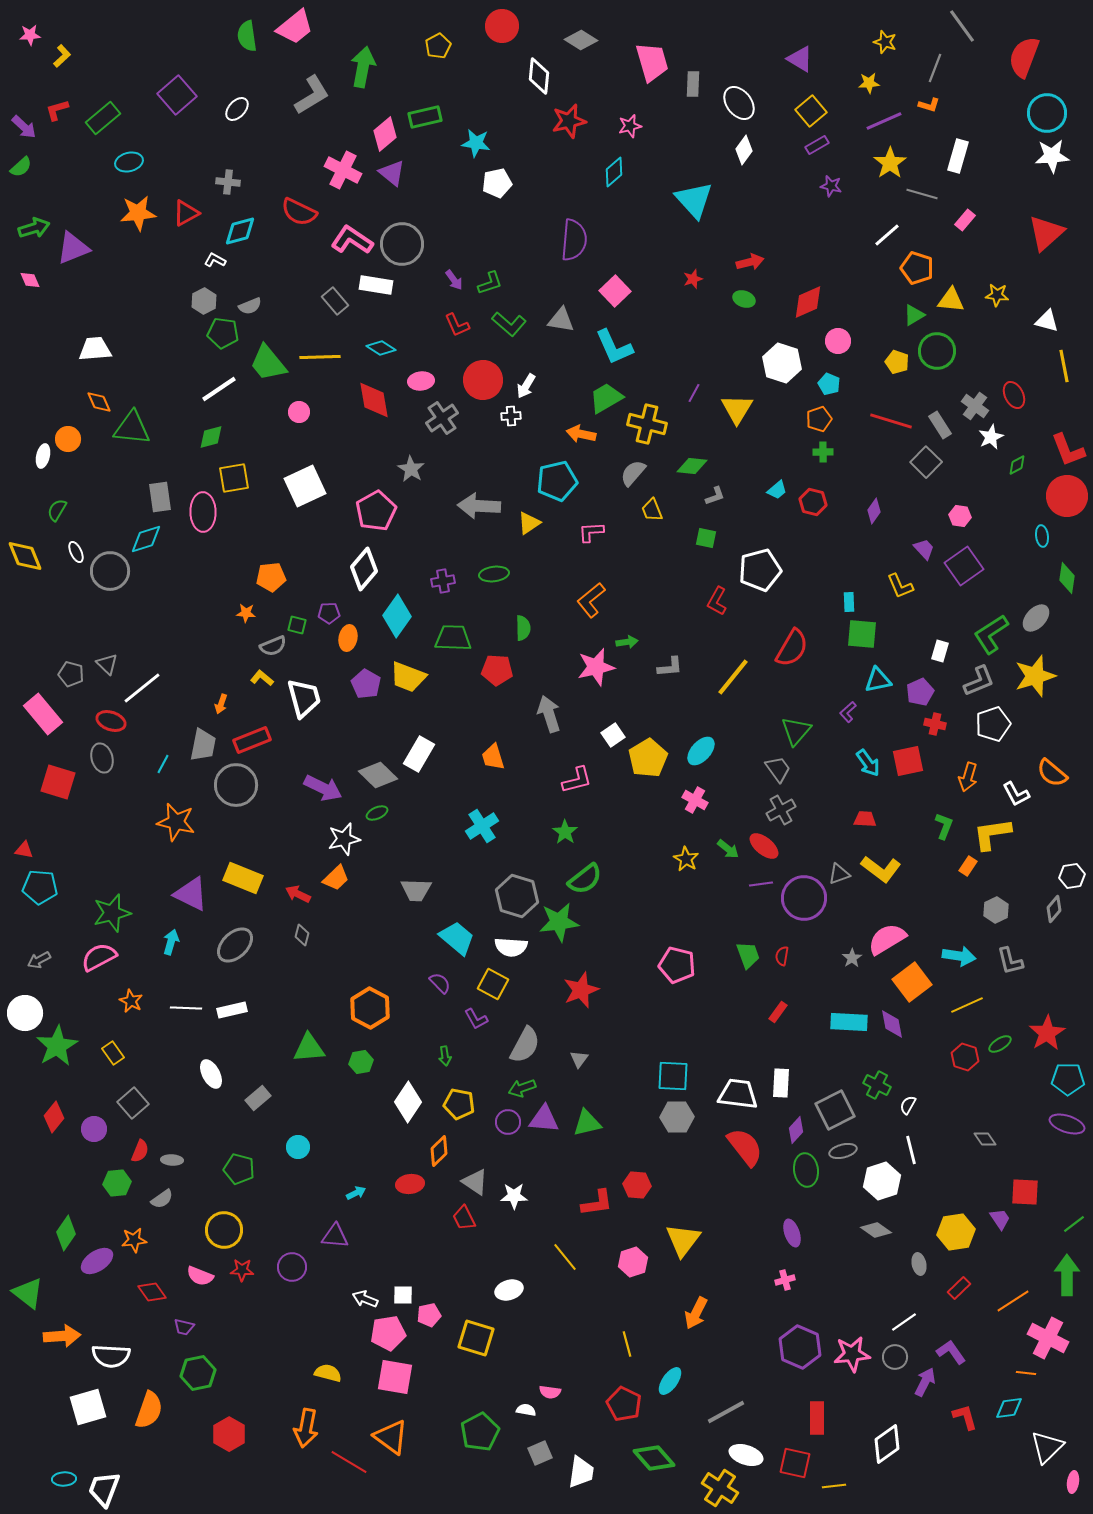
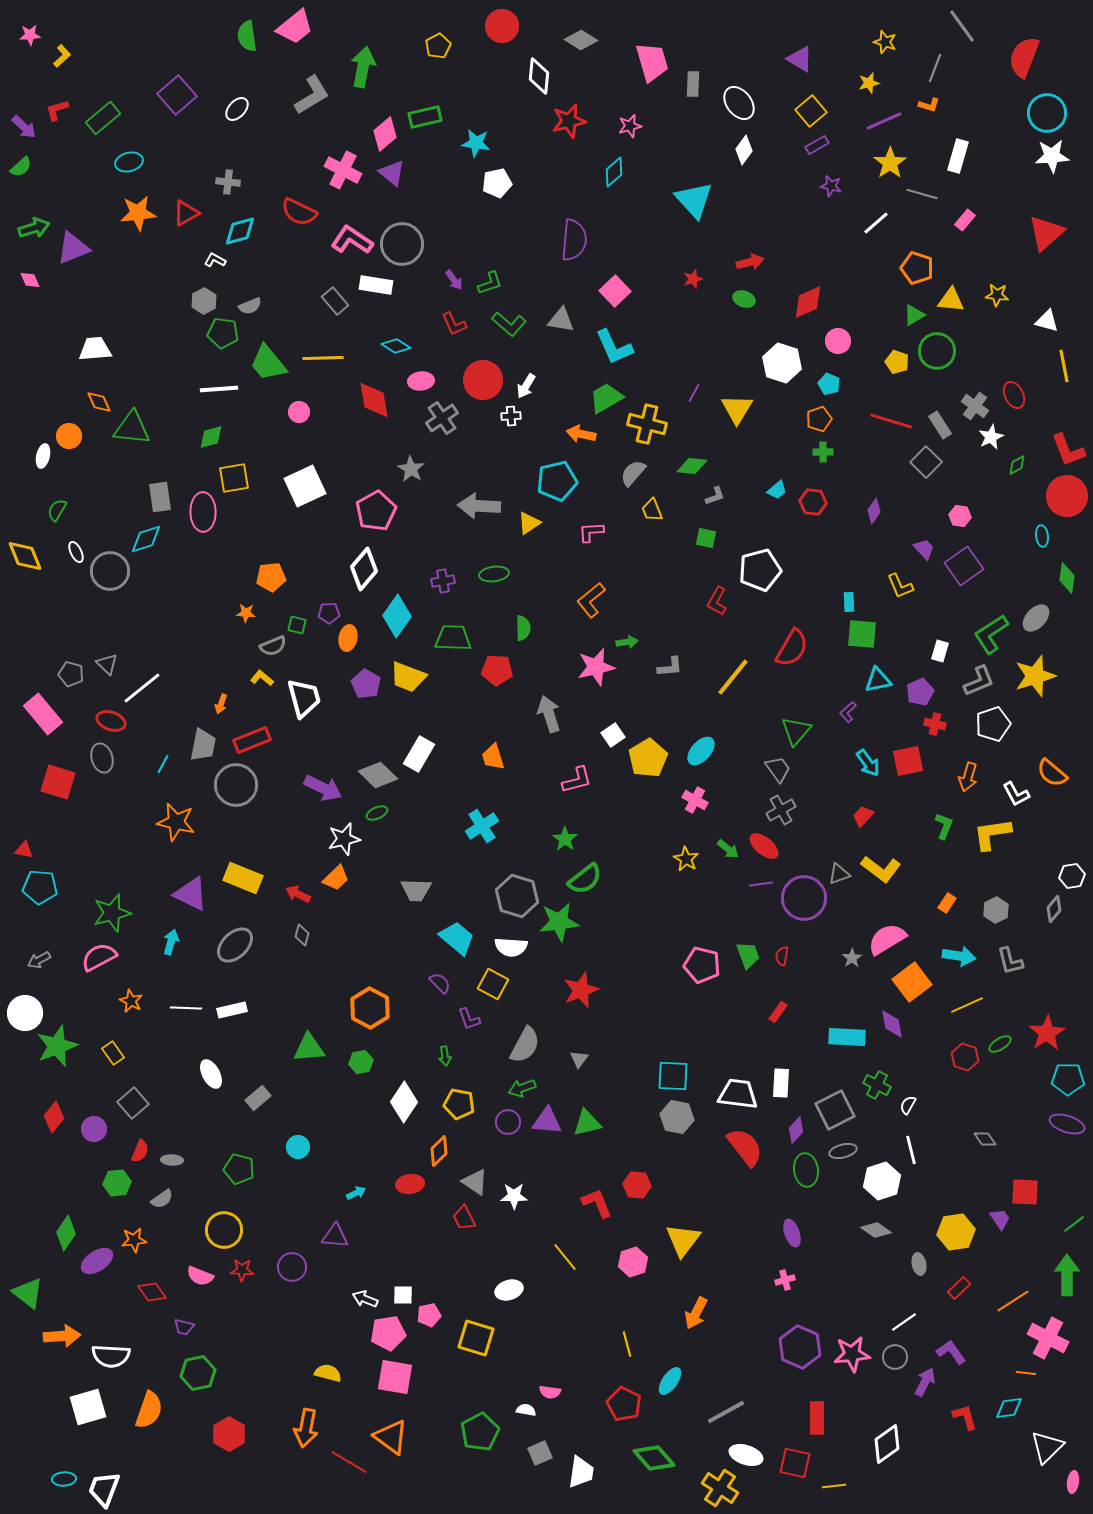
yellow star at (869, 83): rotated 10 degrees counterclockwise
white line at (887, 235): moved 11 px left, 12 px up
red L-shape at (457, 325): moved 3 px left, 1 px up
cyan diamond at (381, 348): moved 15 px right, 2 px up
yellow line at (320, 357): moved 3 px right, 1 px down
white line at (219, 389): rotated 30 degrees clockwise
orange circle at (68, 439): moved 1 px right, 3 px up
red hexagon at (813, 502): rotated 8 degrees counterclockwise
red trapezoid at (865, 819): moved 2 px left, 3 px up; rotated 50 degrees counterclockwise
green star at (565, 832): moved 7 px down
orange rectangle at (968, 866): moved 21 px left, 37 px down
pink pentagon at (677, 965): moved 25 px right
purple L-shape at (476, 1019): moved 7 px left; rotated 10 degrees clockwise
cyan rectangle at (849, 1022): moved 2 px left, 15 px down
green star at (57, 1046): rotated 9 degrees clockwise
white diamond at (408, 1102): moved 4 px left
gray hexagon at (677, 1117): rotated 12 degrees clockwise
purple triangle at (544, 1119): moved 3 px right, 2 px down
red L-shape at (597, 1203): rotated 104 degrees counterclockwise
